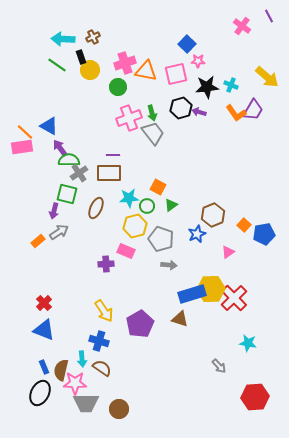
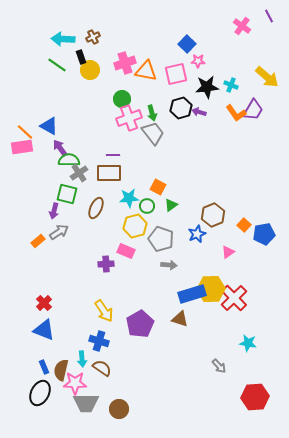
green circle at (118, 87): moved 4 px right, 12 px down
